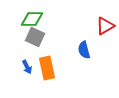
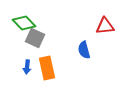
green diamond: moved 8 px left, 4 px down; rotated 45 degrees clockwise
red triangle: rotated 24 degrees clockwise
gray square: moved 1 px down
blue arrow: rotated 32 degrees clockwise
